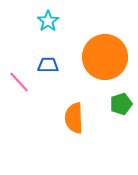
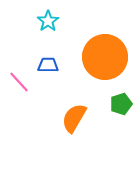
orange semicircle: rotated 32 degrees clockwise
